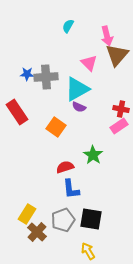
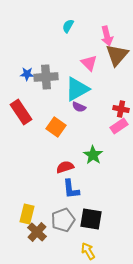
red rectangle: moved 4 px right
yellow rectangle: rotated 18 degrees counterclockwise
